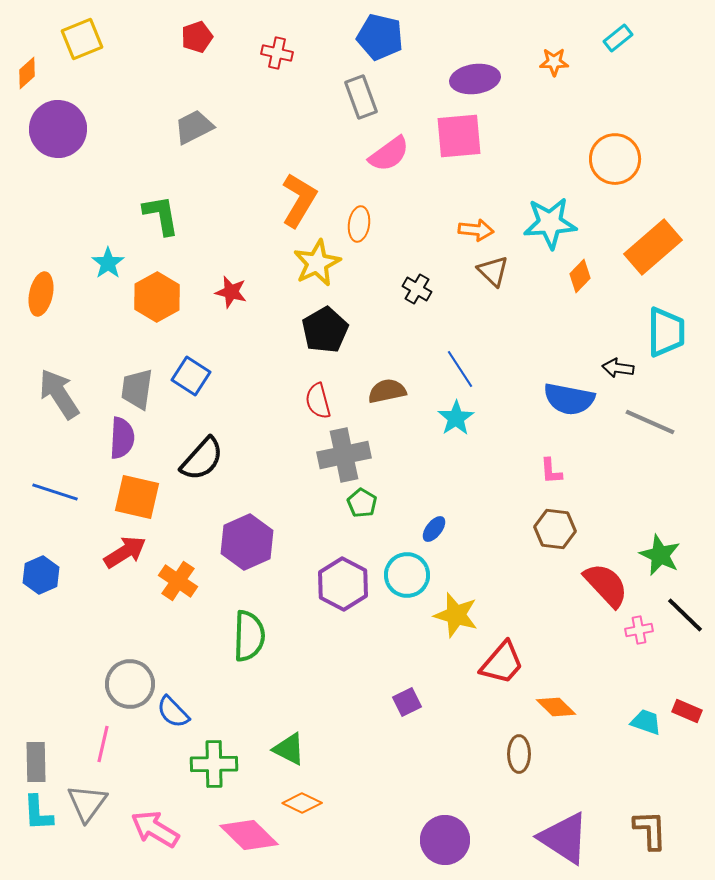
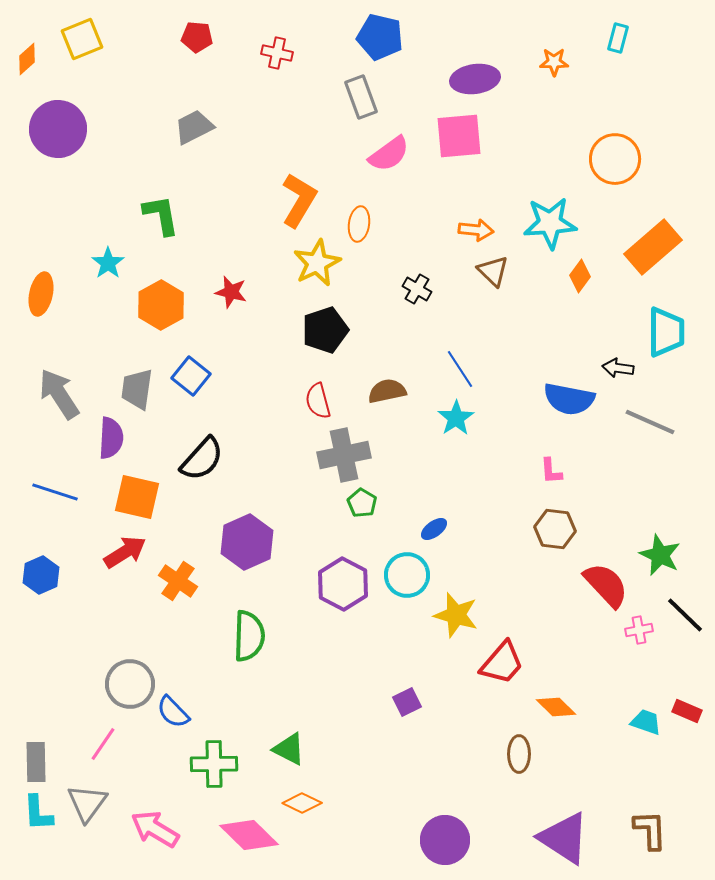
red pentagon at (197, 37): rotated 24 degrees clockwise
cyan rectangle at (618, 38): rotated 36 degrees counterclockwise
orange diamond at (27, 73): moved 14 px up
orange diamond at (580, 276): rotated 8 degrees counterclockwise
orange hexagon at (157, 297): moved 4 px right, 8 px down
black pentagon at (325, 330): rotated 12 degrees clockwise
blue square at (191, 376): rotated 6 degrees clockwise
purple semicircle at (122, 438): moved 11 px left
blue ellipse at (434, 529): rotated 16 degrees clockwise
pink line at (103, 744): rotated 21 degrees clockwise
